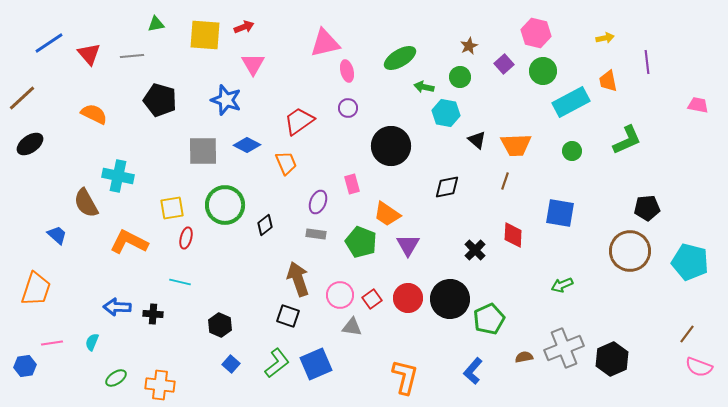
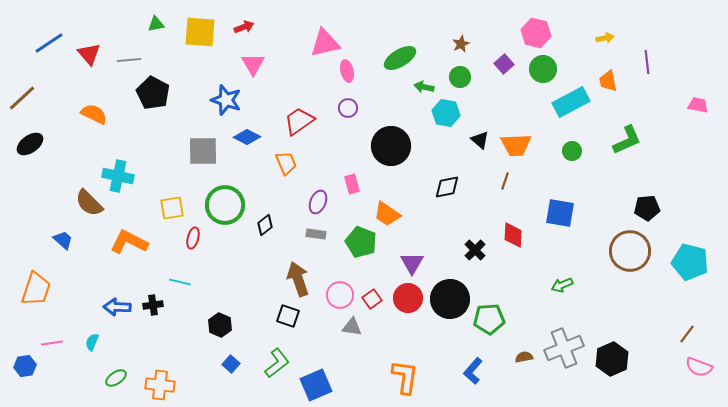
yellow square at (205, 35): moved 5 px left, 3 px up
brown star at (469, 46): moved 8 px left, 2 px up
gray line at (132, 56): moved 3 px left, 4 px down
green circle at (543, 71): moved 2 px up
black pentagon at (160, 100): moved 7 px left, 7 px up; rotated 12 degrees clockwise
black triangle at (477, 140): moved 3 px right
blue diamond at (247, 145): moved 8 px up
brown semicircle at (86, 203): moved 3 px right; rotated 16 degrees counterclockwise
blue trapezoid at (57, 235): moved 6 px right, 5 px down
red ellipse at (186, 238): moved 7 px right
purple triangle at (408, 245): moved 4 px right, 18 px down
black cross at (153, 314): moved 9 px up; rotated 12 degrees counterclockwise
green pentagon at (489, 319): rotated 20 degrees clockwise
blue square at (316, 364): moved 21 px down
orange L-shape at (405, 377): rotated 6 degrees counterclockwise
